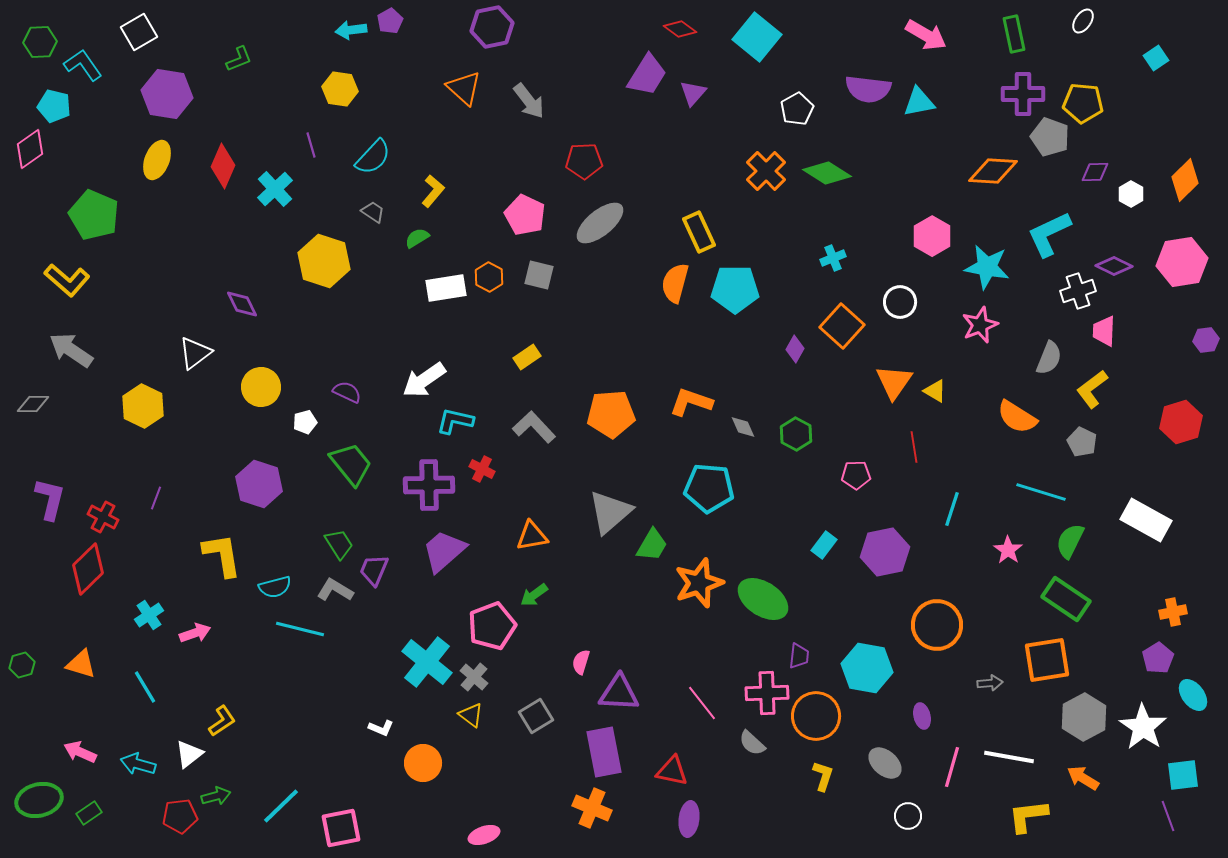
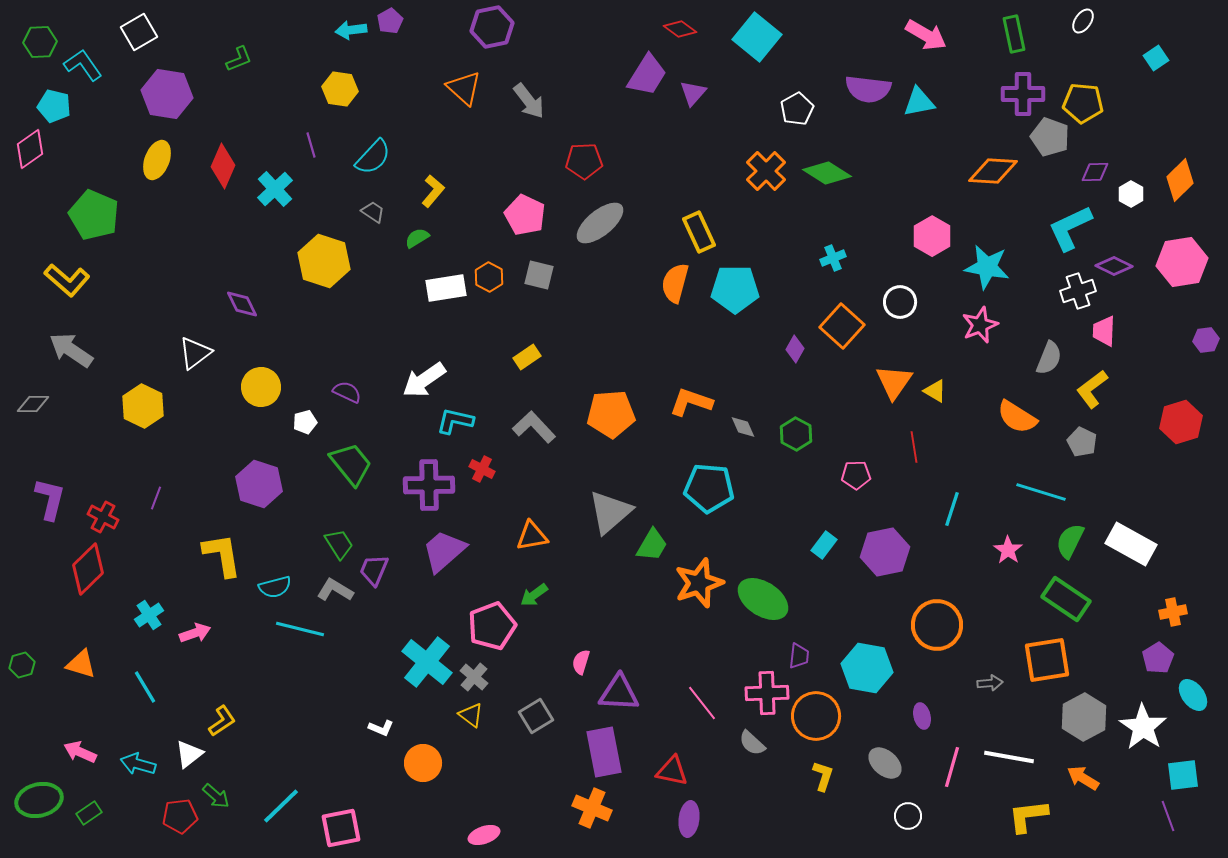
orange diamond at (1185, 180): moved 5 px left
cyan L-shape at (1049, 234): moved 21 px right, 6 px up
white rectangle at (1146, 520): moved 15 px left, 24 px down
green arrow at (216, 796): rotated 56 degrees clockwise
